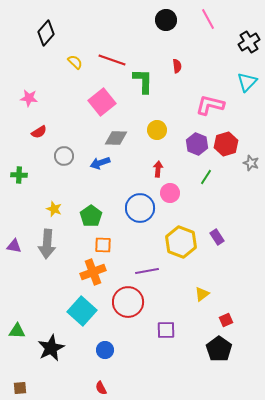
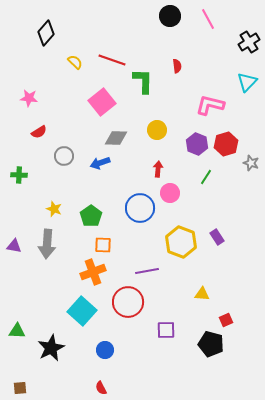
black circle at (166, 20): moved 4 px right, 4 px up
yellow triangle at (202, 294): rotated 42 degrees clockwise
black pentagon at (219, 349): moved 8 px left, 5 px up; rotated 20 degrees counterclockwise
